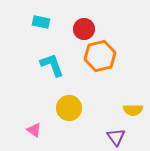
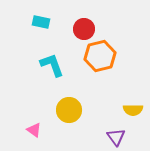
yellow circle: moved 2 px down
